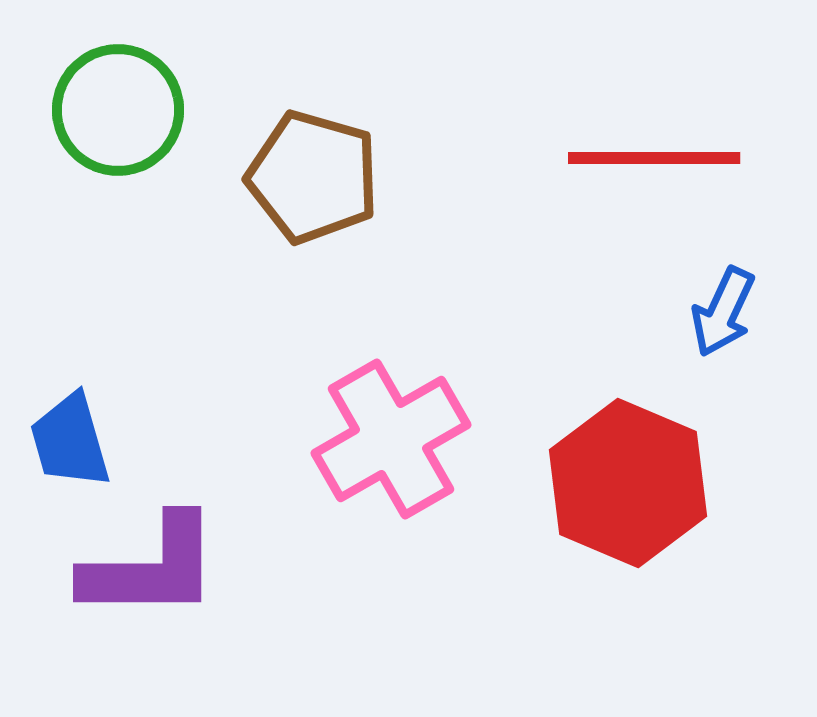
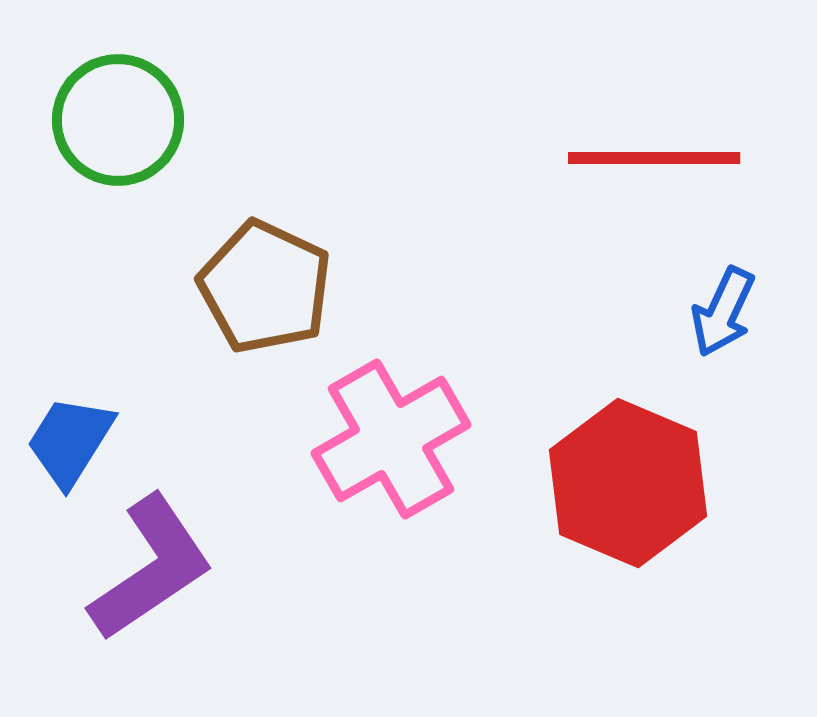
green circle: moved 10 px down
brown pentagon: moved 48 px left, 110 px down; rotated 9 degrees clockwise
blue trapezoid: rotated 48 degrees clockwise
purple L-shape: rotated 34 degrees counterclockwise
